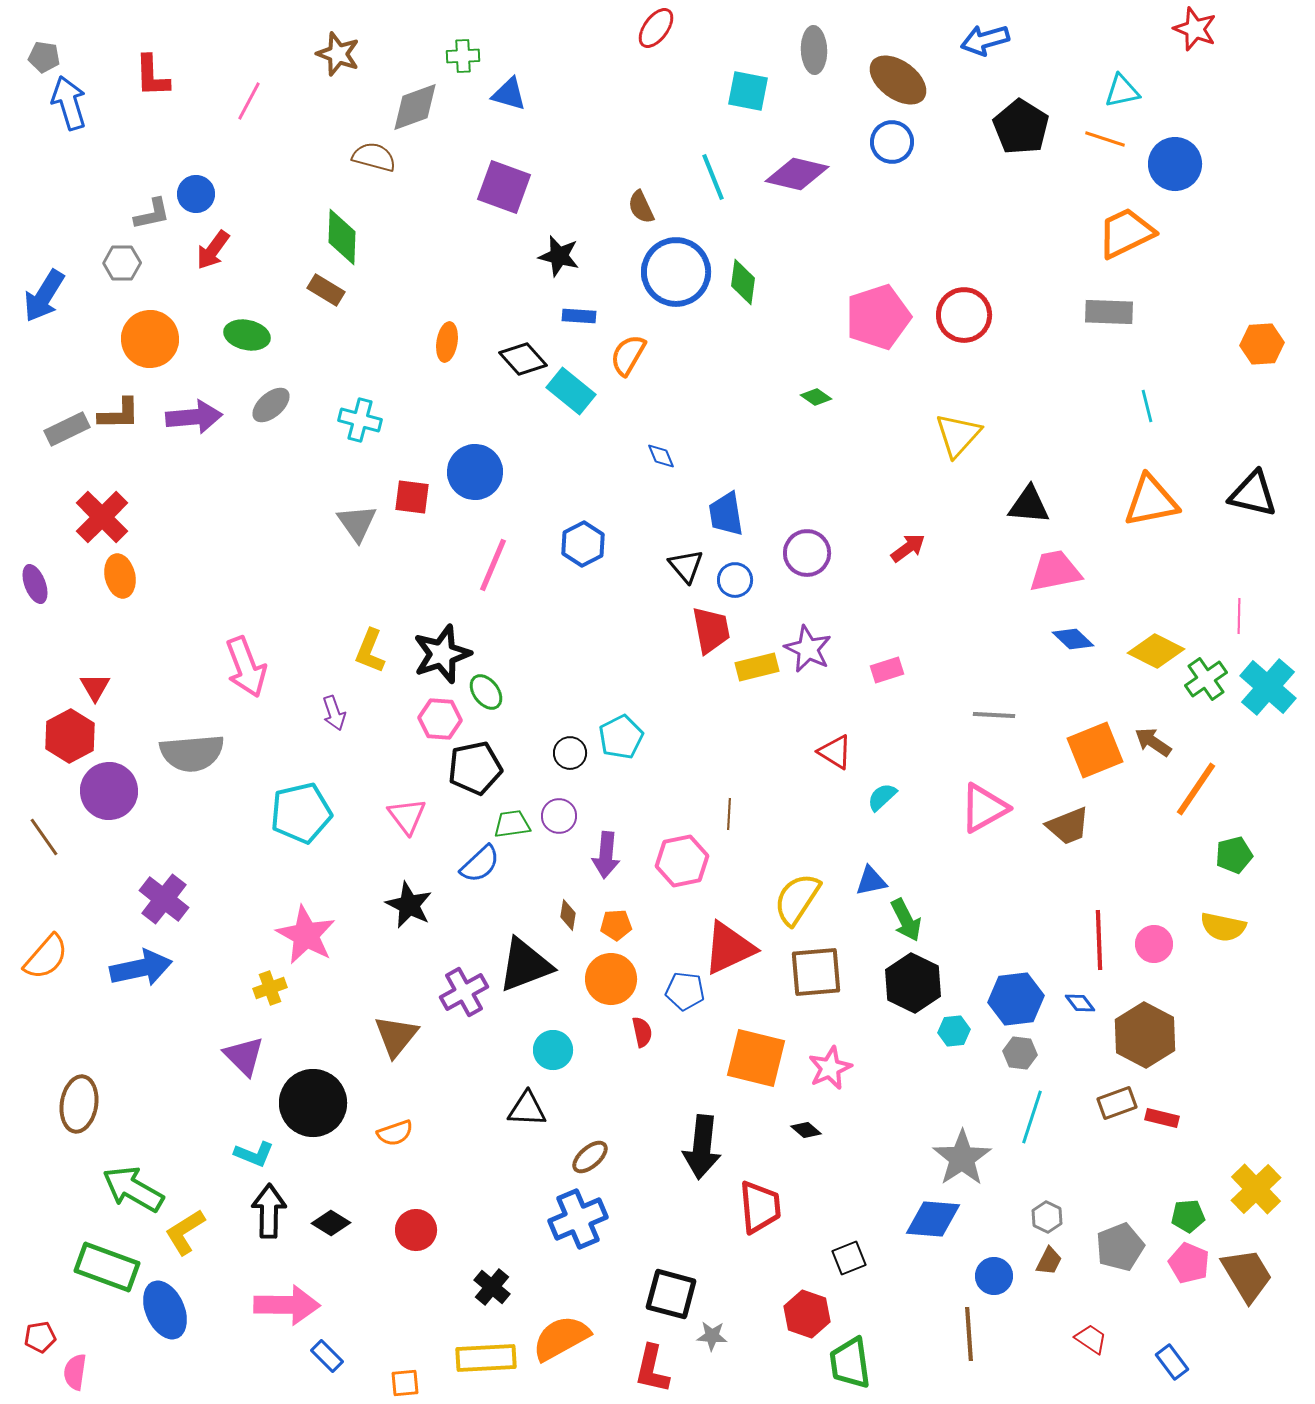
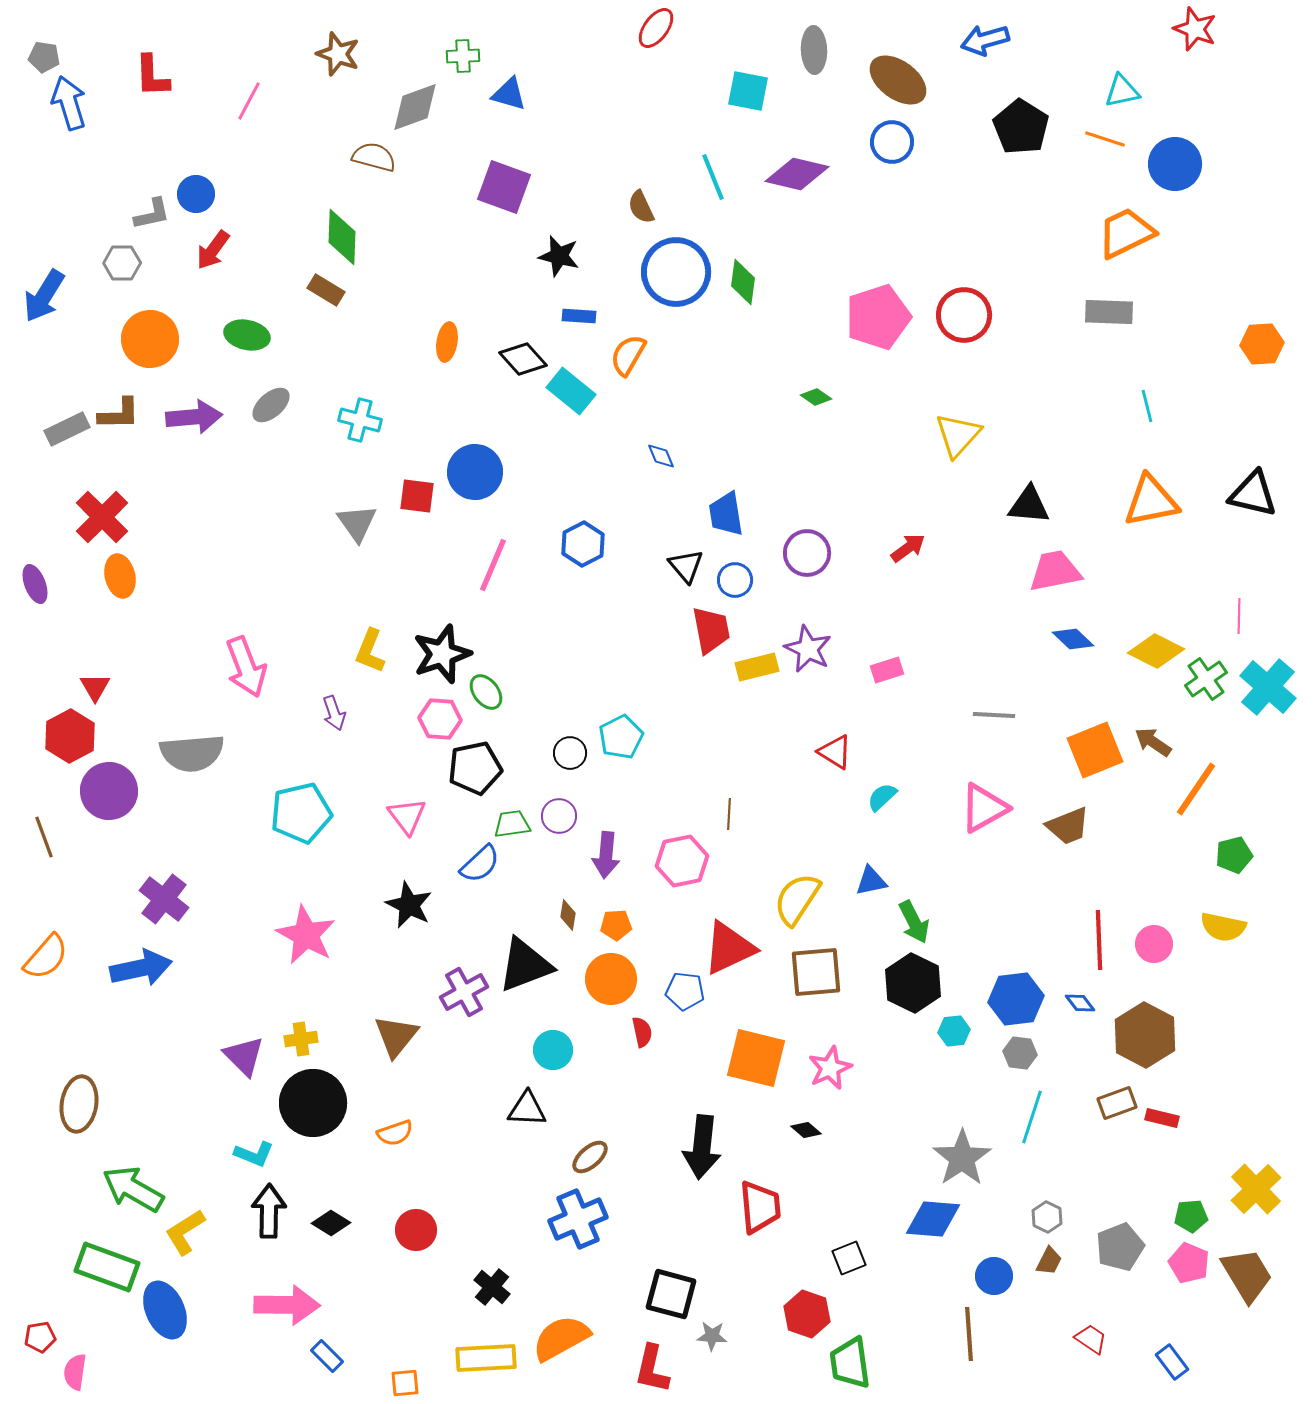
red square at (412, 497): moved 5 px right, 1 px up
brown line at (44, 837): rotated 15 degrees clockwise
green arrow at (906, 920): moved 8 px right, 2 px down
yellow cross at (270, 988): moved 31 px right, 51 px down; rotated 12 degrees clockwise
green pentagon at (1188, 1216): moved 3 px right
